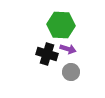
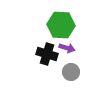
purple arrow: moved 1 px left, 1 px up
